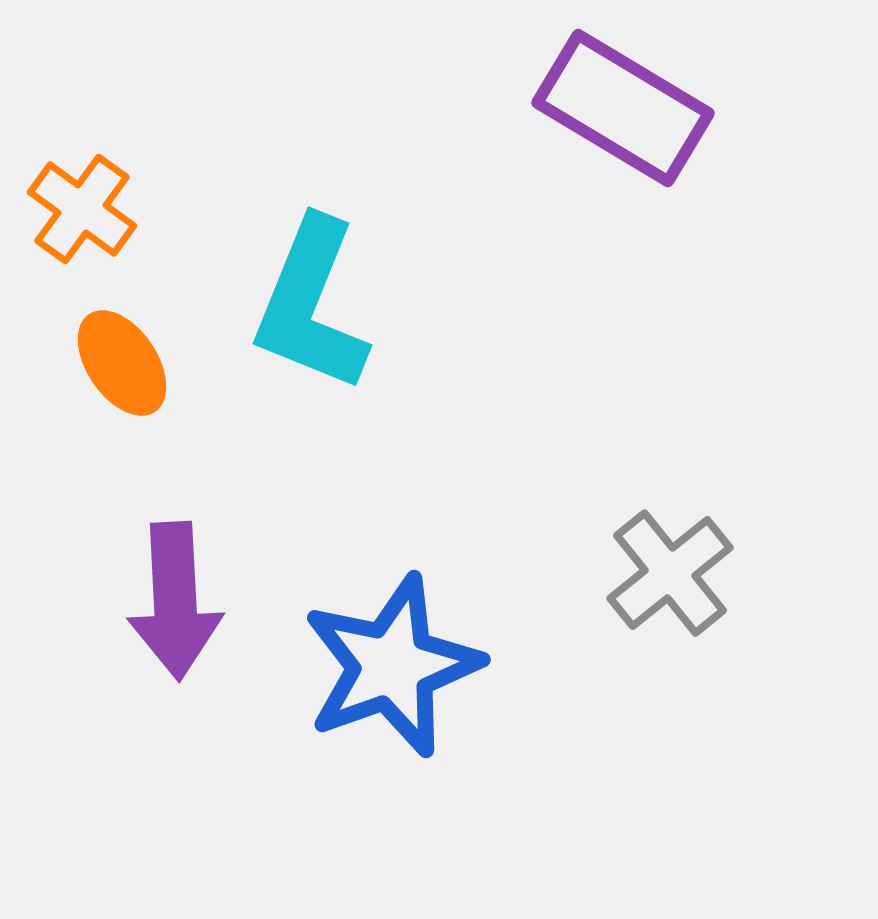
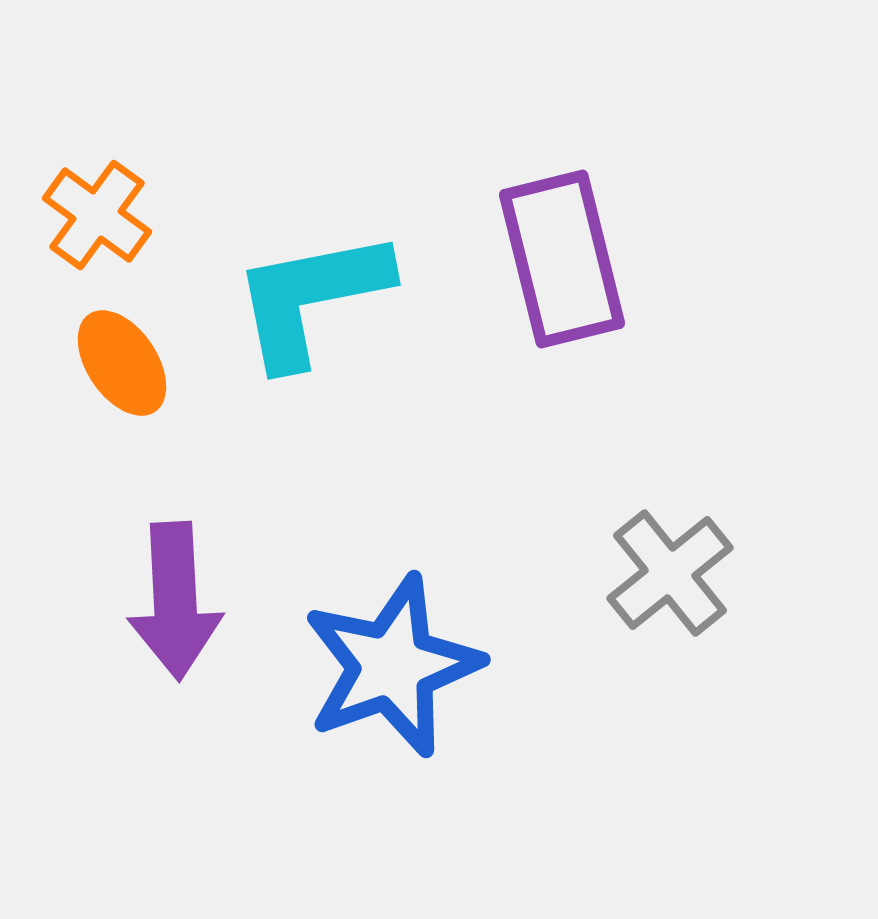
purple rectangle: moved 61 px left, 151 px down; rotated 45 degrees clockwise
orange cross: moved 15 px right, 6 px down
cyan L-shape: moved 7 px up; rotated 57 degrees clockwise
